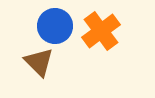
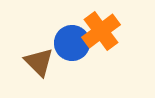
blue circle: moved 17 px right, 17 px down
